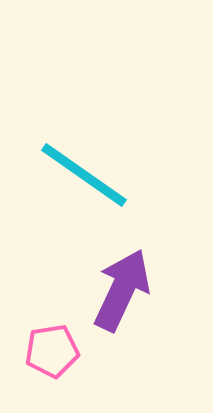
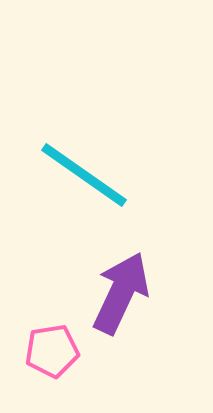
purple arrow: moved 1 px left, 3 px down
